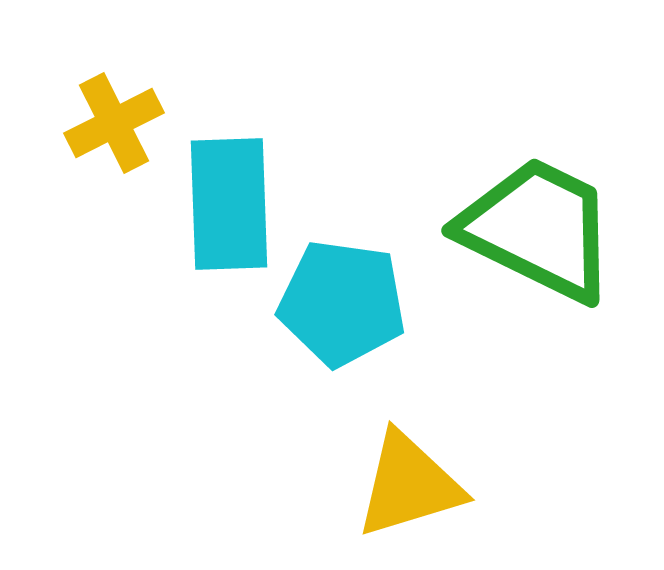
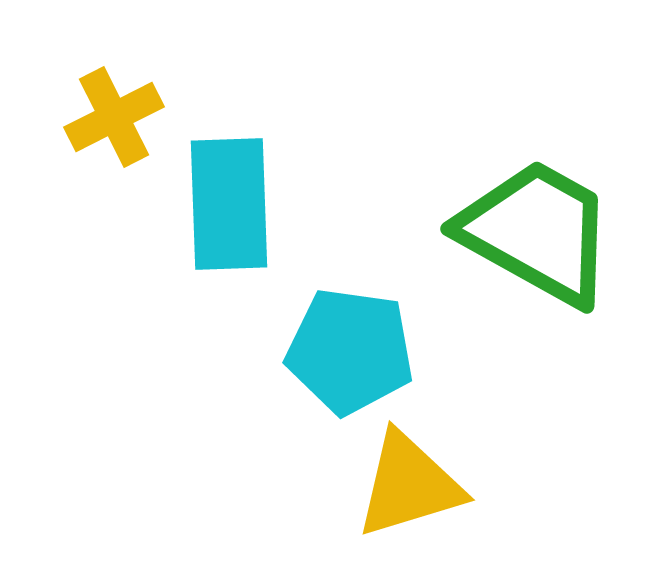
yellow cross: moved 6 px up
green trapezoid: moved 1 px left, 3 px down; rotated 3 degrees clockwise
cyan pentagon: moved 8 px right, 48 px down
